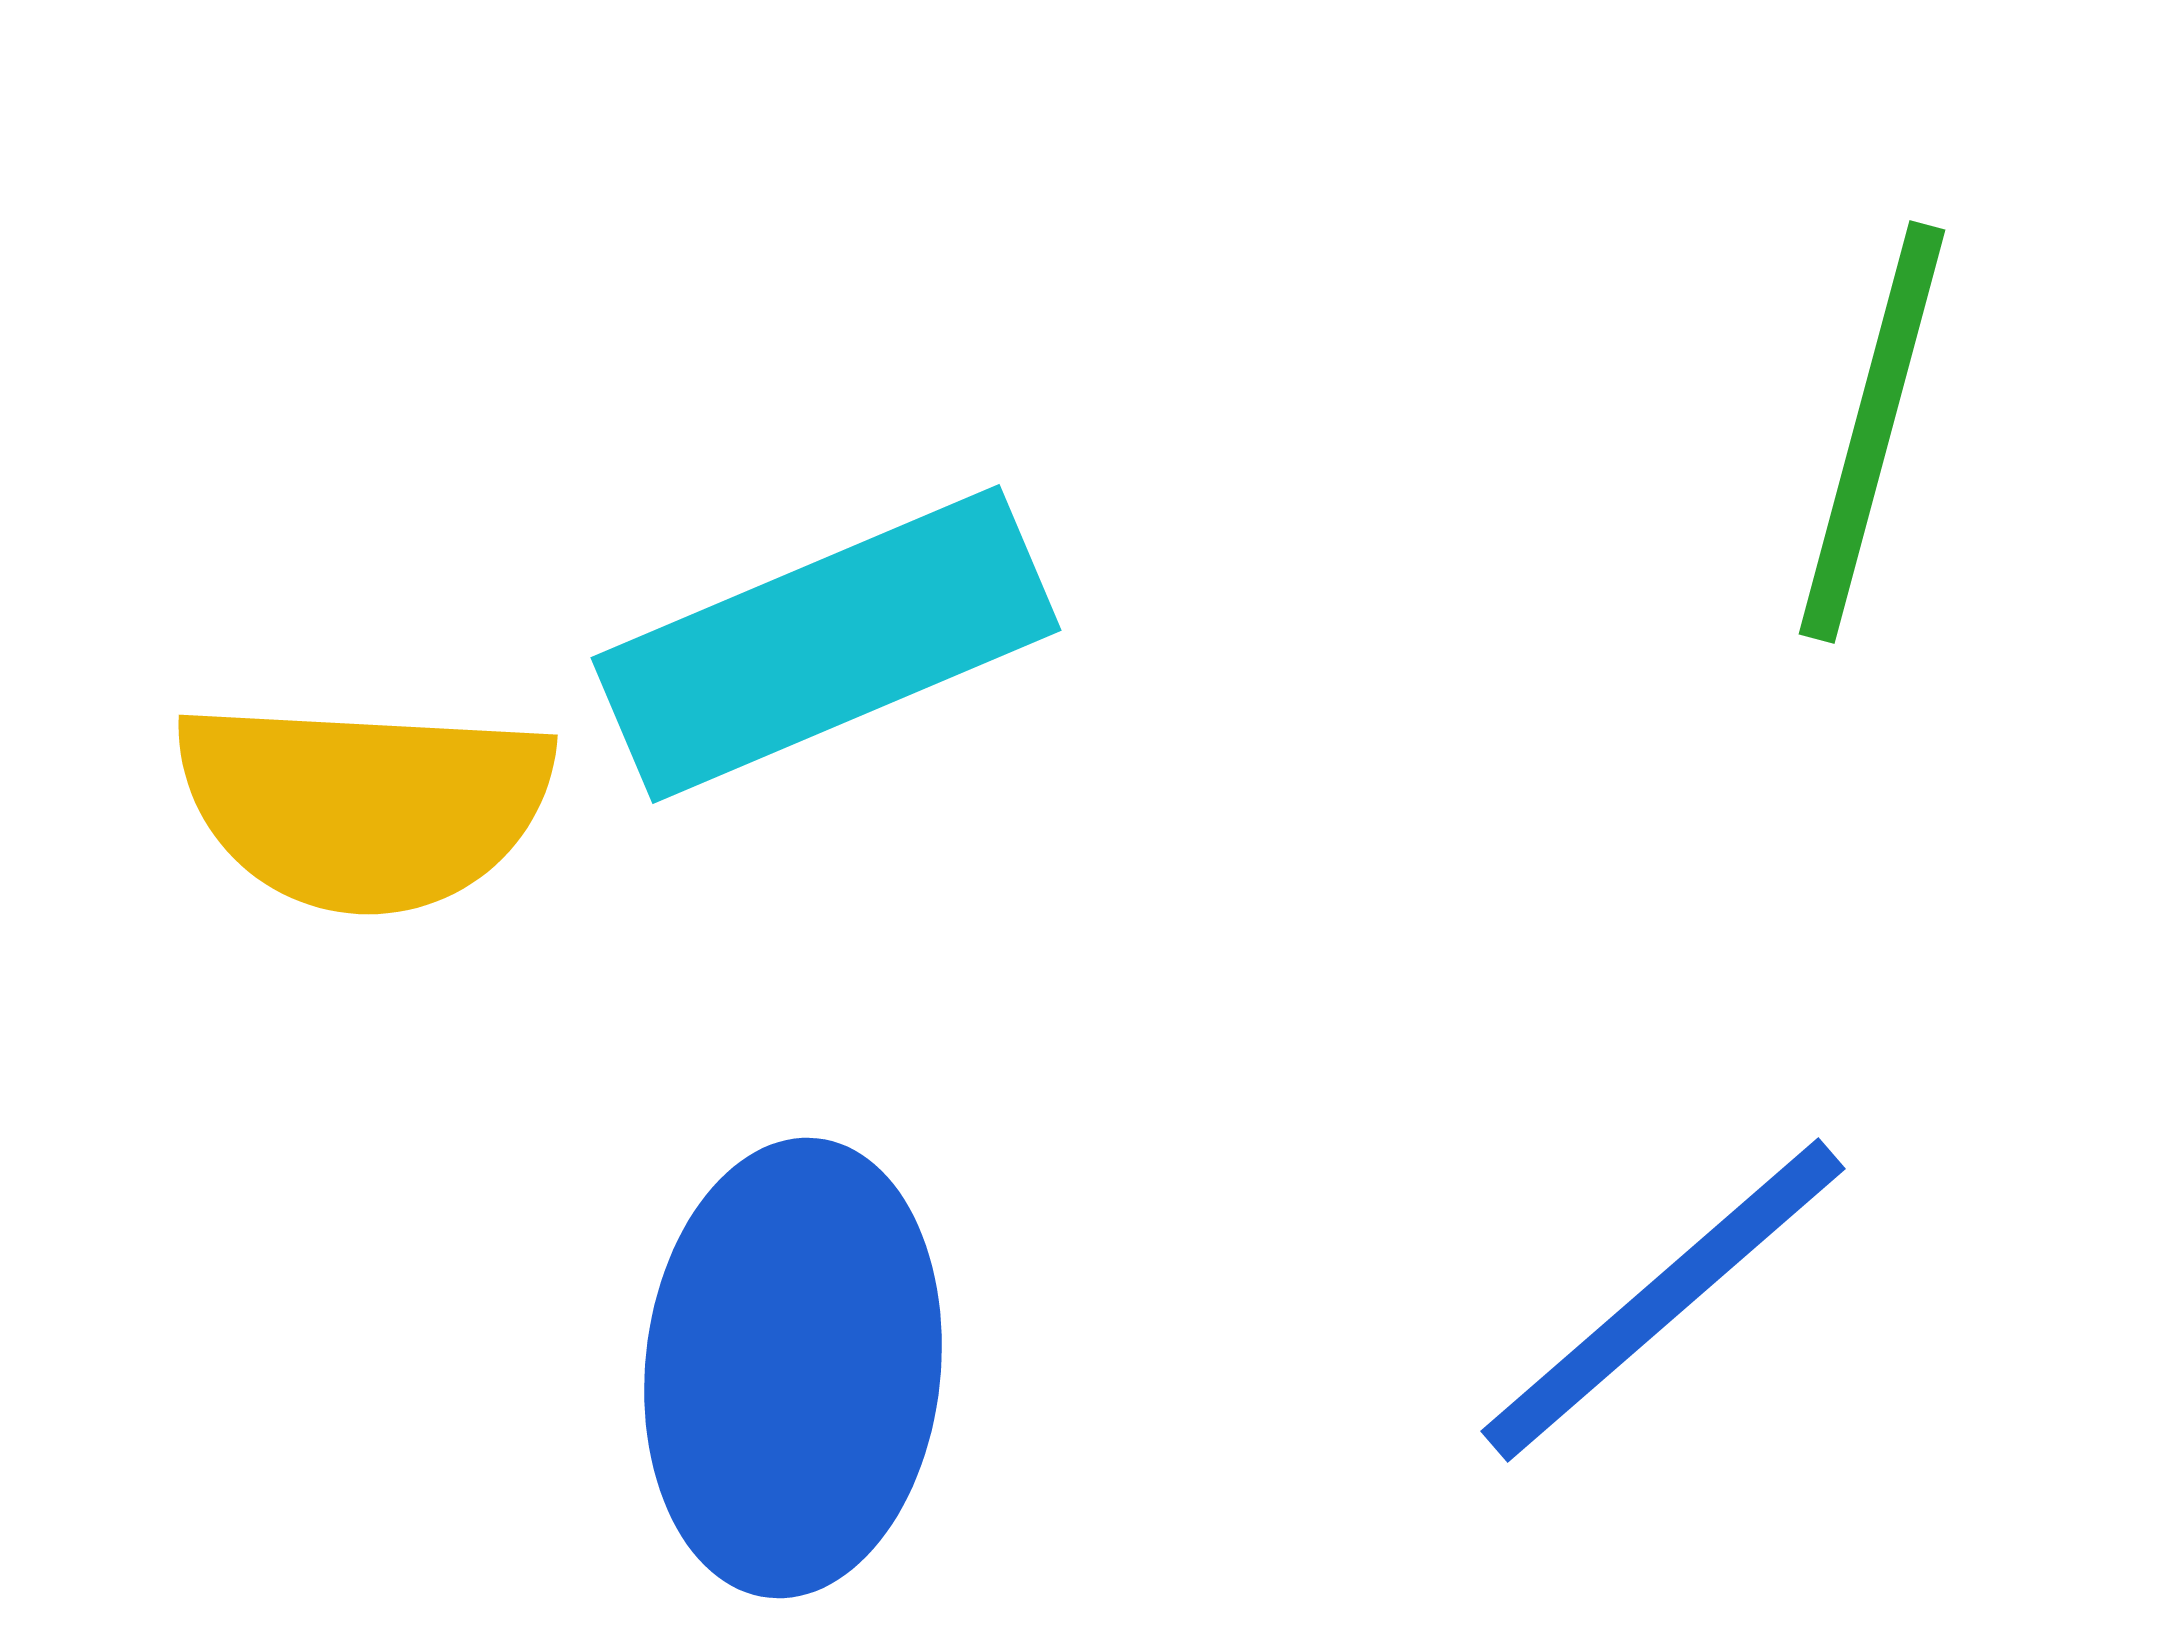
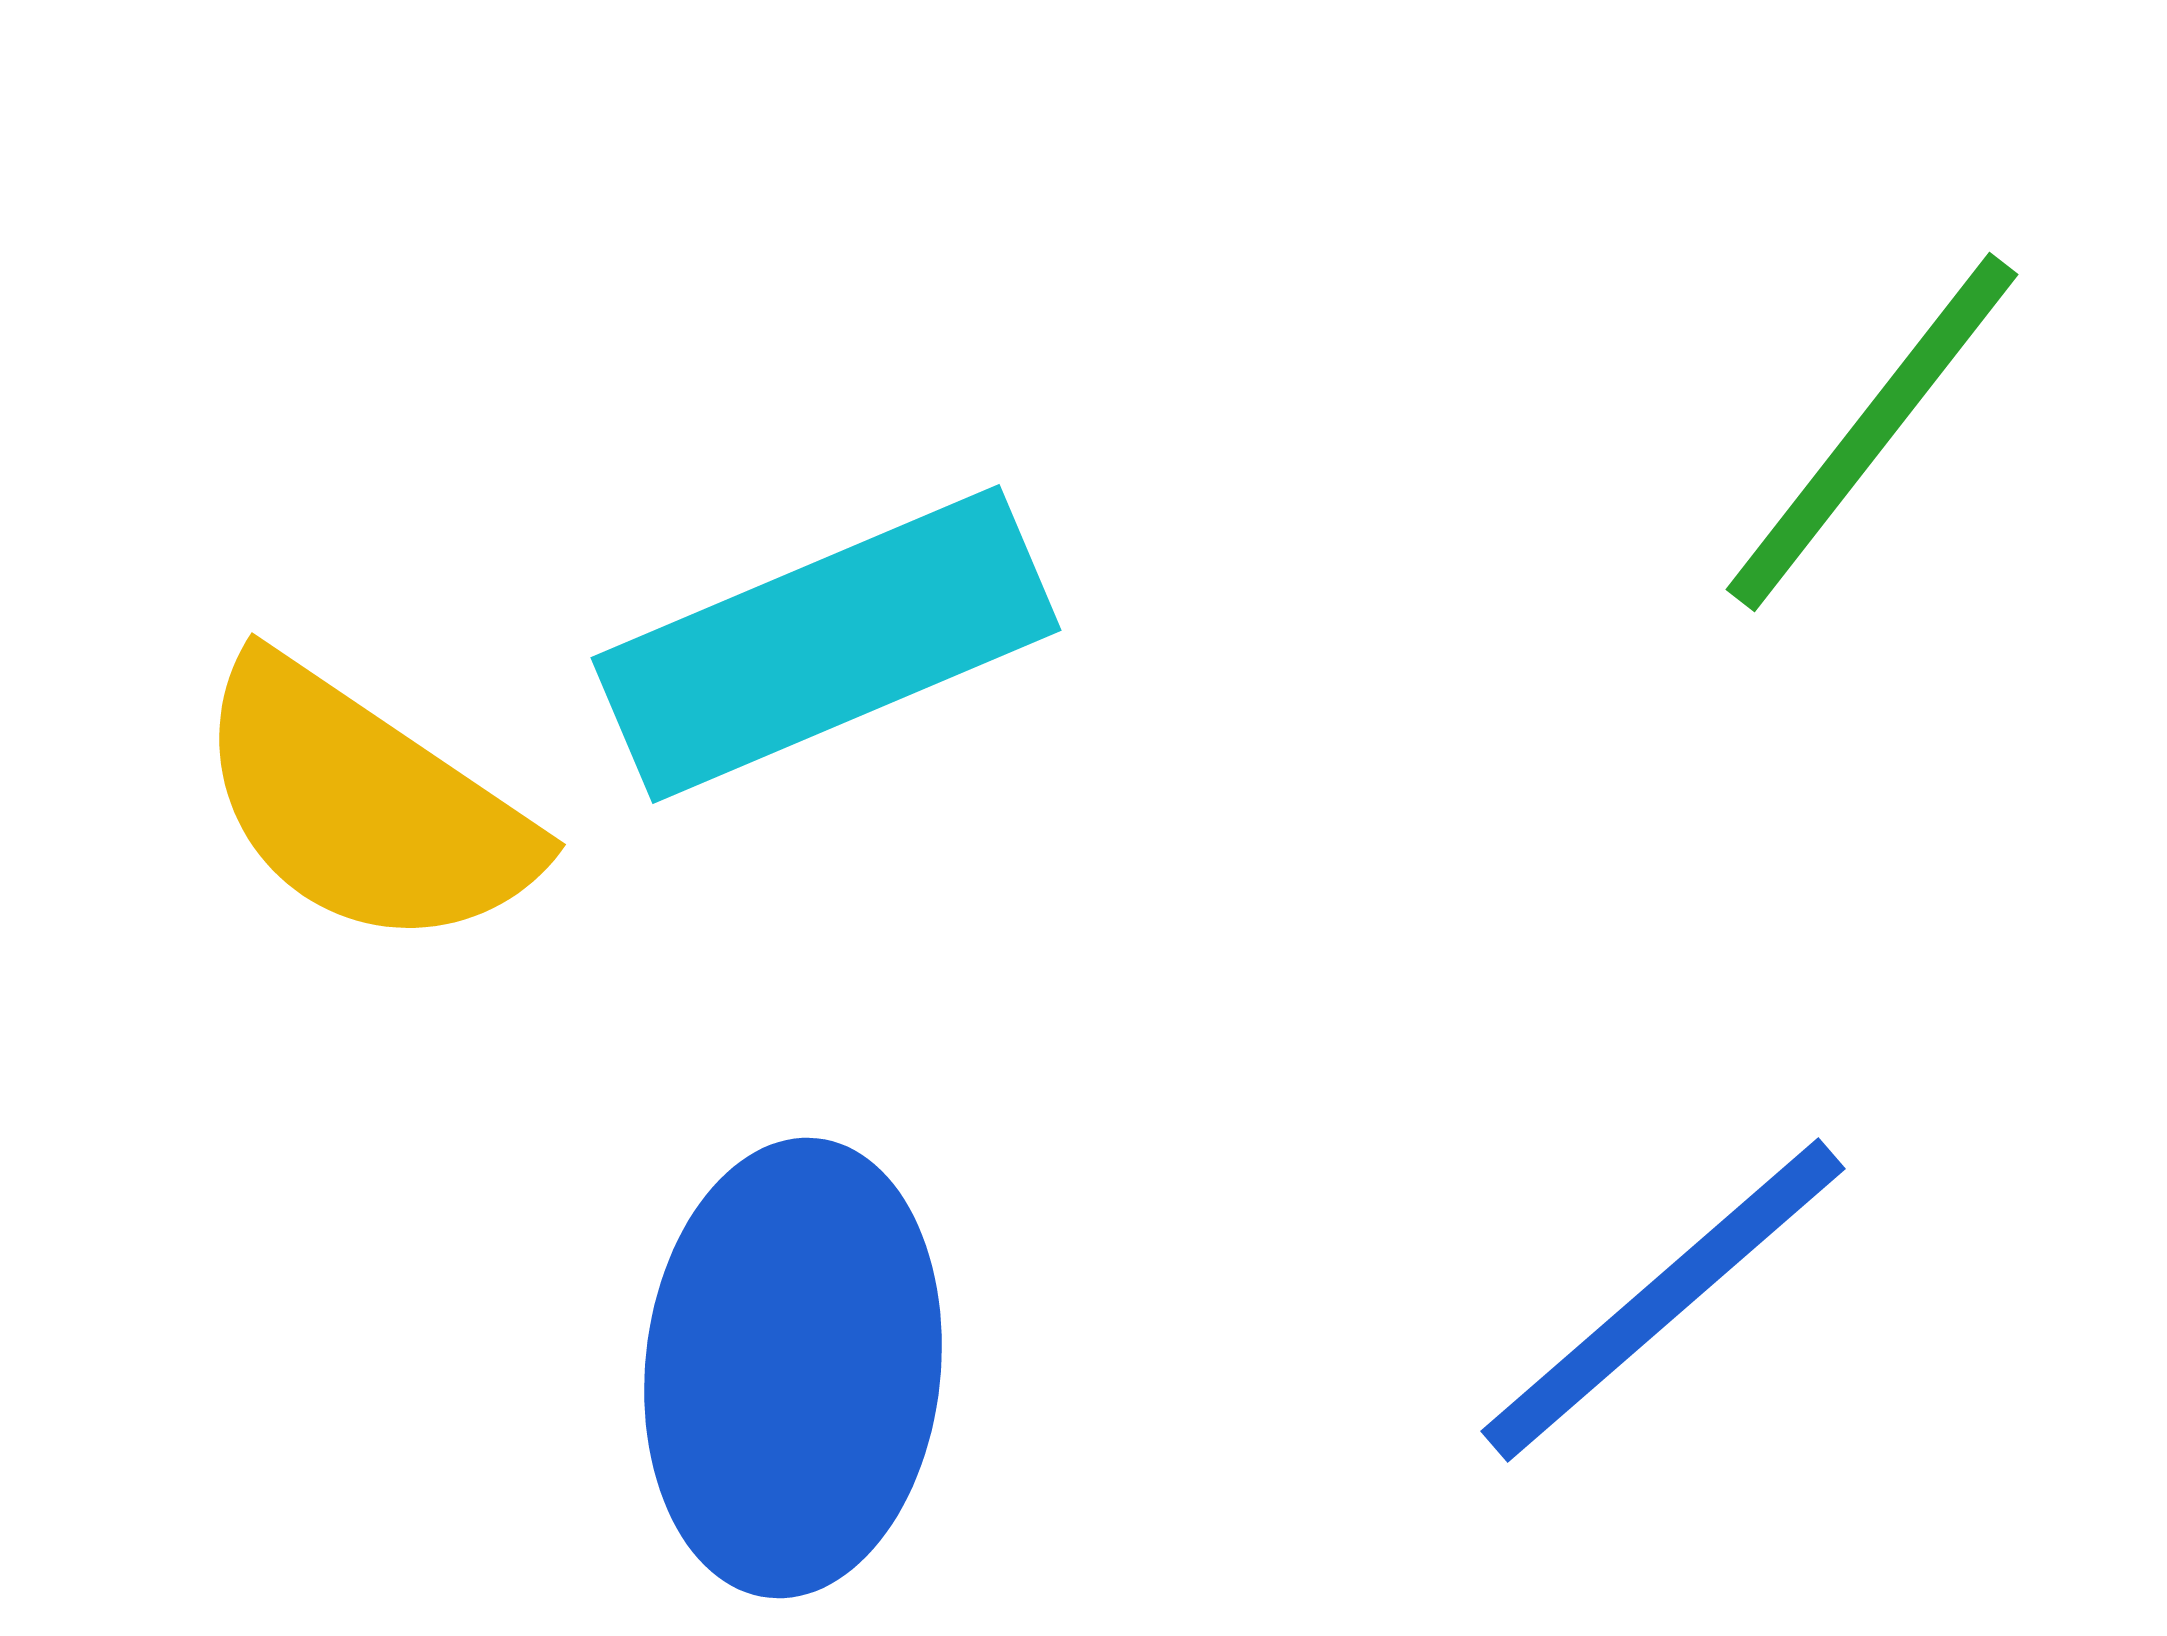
green line: rotated 23 degrees clockwise
yellow semicircle: rotated 31 degrees clockwise
